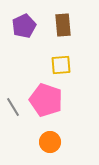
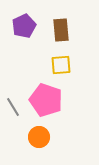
brown rectangle: moved 2 px left, 5 px down
orange circle: moved 11 px left, 5 px up
